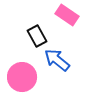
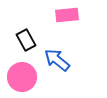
pink rectangle: rotated 40 degrees counterclockwise
black rectangle: moved 11 px left, 4 px down
